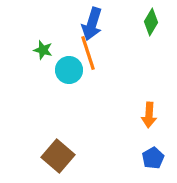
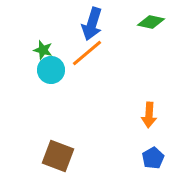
green diamond: rotated 72 degrees clockwise
orange line: moved 1 px left; rotated 68 degrees clockwise
cyan circle: moved 18 px left
brown square: rotated 20 degrees counterclockwise
